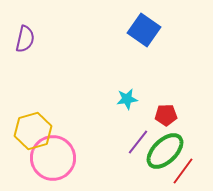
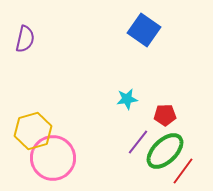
red pentagon: moved 1 px left
